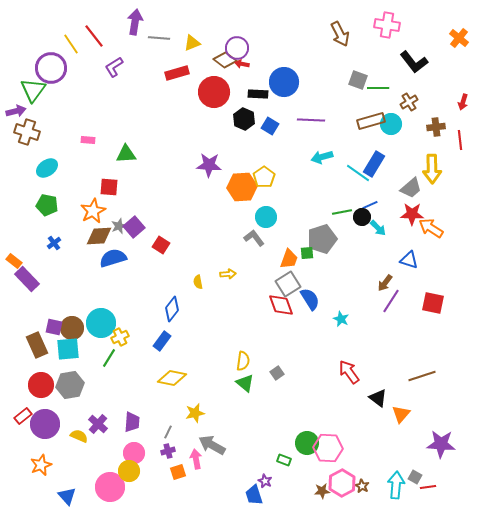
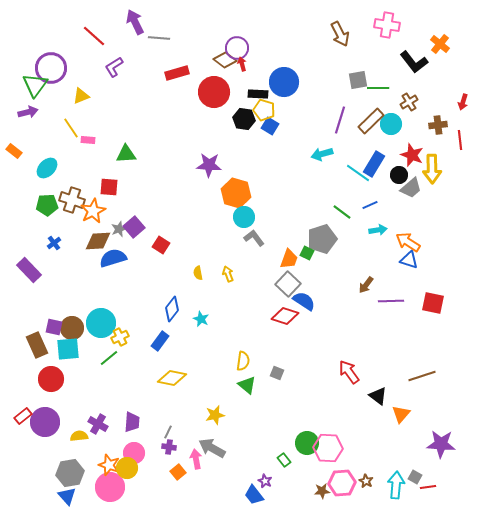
purple arrow at (135, 22): rotated 35 degrees counterclockwise
red line at (94, 36): rotated 10 degrees counterclockwise
orange cross at (459, 38): moved 19 px left, 6 px down
yellow triangle at (192, 43): moved 111 px left, 53 px down
yellow line at (71, 44): moved 84 px down
red arrow at (242, 64): rotated 64 degrees clockwise
gray square at (358, 80): rotated 30 degrees counterclockwise
green triangle at (33, 90): moved 2 px right, 5 px up
purple arrow at (16, 111): moved 12 px right, 1 px down
black hexagon at (244, 119): rotated 15 degrees counterclockwise
purple line at (311, 120): moved 29 px right; rotated 76 degrees counterclockwise
brown rectangle at (371, 121): rotated 28 degrees counterclockwise
brown cross at (436, 127): moved 2 px right, 2 px up
brown cross at (27, 132): moved 45 px right, 68 px down
cyan arrow at (322, 157): moved 3 px up
cyan ellipse at (47, 168): rotated 10 degrees counterclockwise
yellow pentagon at (264, 177): moved 67 px up; rotated 20 degrees counterclockwise
orange hexagon at (242, 187): moved 6 px left, 6 px down; rotated 20 degrees clockwise
green pentagon at (47, 205): rotated 15 degrees counterclockwise
green line at (342, 212): rotated 48 degrees clockwise
red star at (412, 214): moved 59 px up; rotated 20 degrees clockwise
cyan circle at (266, 217): moved 22 px left
black circle at (362, 217): moved 37 px right, 42 px up
gray star at (119, 226): moved 3 px down
cyan arrow at (378, 228): moved 2 px down; rotated 54 degrees counterclockwise
orange arrow at (431, 228): moved 23 px left, 14 px down
brown diamond at (99, 236): moved 1 px left, 5 px down
green square at (307, 253): rotated 32 degrees clockwise
orange rectangle at (14, 261): moved 110 px up
yellow arrow at (228, 274): rotated 105 degrees counterclockwise
purple rectangle at (27, 279): moved 2 px right, 9 px up
yellow semicircle at (198, 282): moved 9 px up
brown arrow at (385, 283): moved 19 px left, 2 px down
gray square at (288, 284): rotated 15 degrees counterclockwise
blue semicircle at (310, 299): moved 6 px left, 2 px down; rotated 25 degrees counterclockwise
purple line at (391, 301): rotated 55 degrees clockwise
red diamond at (281, 305): moved 4 px right, 11 px down; rotated 52 degrees counterclockwise
cyan star at (341, 319): moved 140 px left
blue rectangle at (162, 341): moved 2 px left
green line at (109, 358): rotated 18 degrees clockwise
gray square at (277, 373): rotated 32 degrees counterclockwise
green triangle at (245, 383): moved 2 px right, 2 px down
red circle at (41, 385): moved 10 px right, 6 px up
gray hexagon at (70, 385): moved 88 px down
black triangle at (378, 398): moved 2 px up
yellow star at (195, 413): moved 20 px right, 2 px down
purple circle at (45, 424): moved 2 px up
purple cross at (98, 424): rotated 12 degrees counterclockwise
yellow semicircle at (79, 436): rotated 30 degrees counterclockwise
gray arrow at (212, 445): moved 3 px down
purple cross at (168, 451): moved 1 px right, 4 px up; rotated 24 degrees clockwise
green rectangle at (284, 460): rotated 32 degrees clockwise
orange star at (41, 465): moved 68 px right; rotated 30 degrees counterclockwise
yellow circle at (129, 471): moved 2 px left, 3 px up
orange square at (178, 472): rotated 21 degrees counterclockwise
pink hexagon at (342, 483): rotated 24 degrees clockwise
brown star at (362, 486): moved 4 px right, 5 px up
blue trapezoid at (254, 495): rotated 20 degrees counterclockwise
